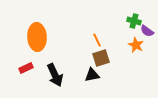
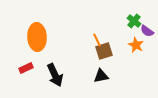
green cross: rotated 24 degrees clockwise
brown square: moved 3 px right, 7 px up
black triangle: moved 9 px right, 1 px down
